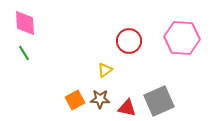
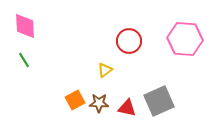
pink diamond: moved 3 px down
pink hexagon: moved 3 px right, 1 px down
green line: moved 7 px down
brown star: moved 1 px left, 4 px down
